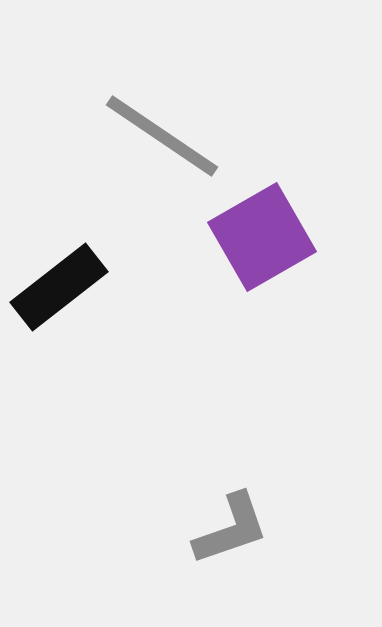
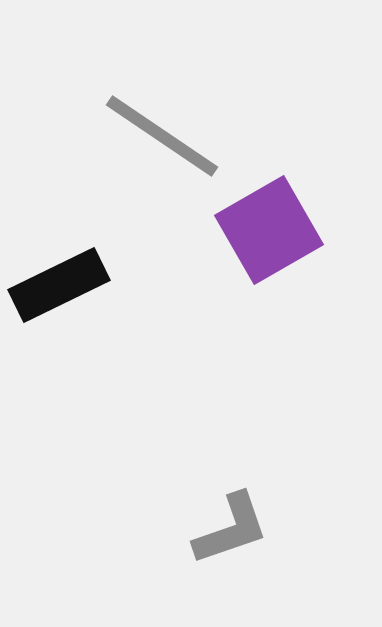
purple square: moved 7 px right, 7 px up
black rectangle: moved 2 px up; rotated 12 degrees clockwise
